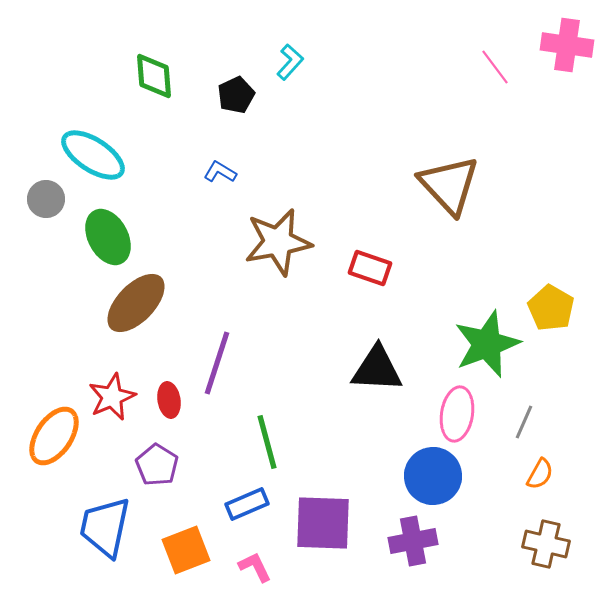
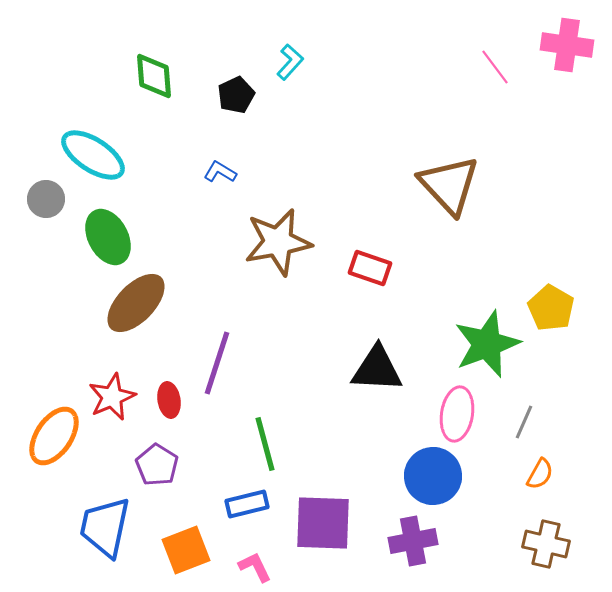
green line: moved 2 px left, 2 px down
blue rectangle: rotated 9 degrees clockwise
